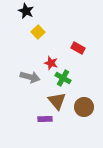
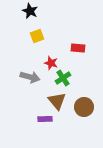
black star: moved 4 px right
yellow square: moved 1 px left, 4 px down; rotated 24 degrees clockwise
red rectangle: rotated 24 degrees counterclockwise
green cross: rotated 28 degrees clockwise
